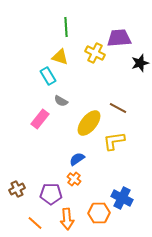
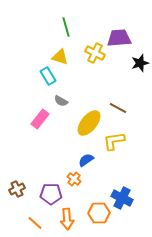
green line: rotated 12 degrees counterclockwise
blue semicircle: moved 9 px right, 1 px down
